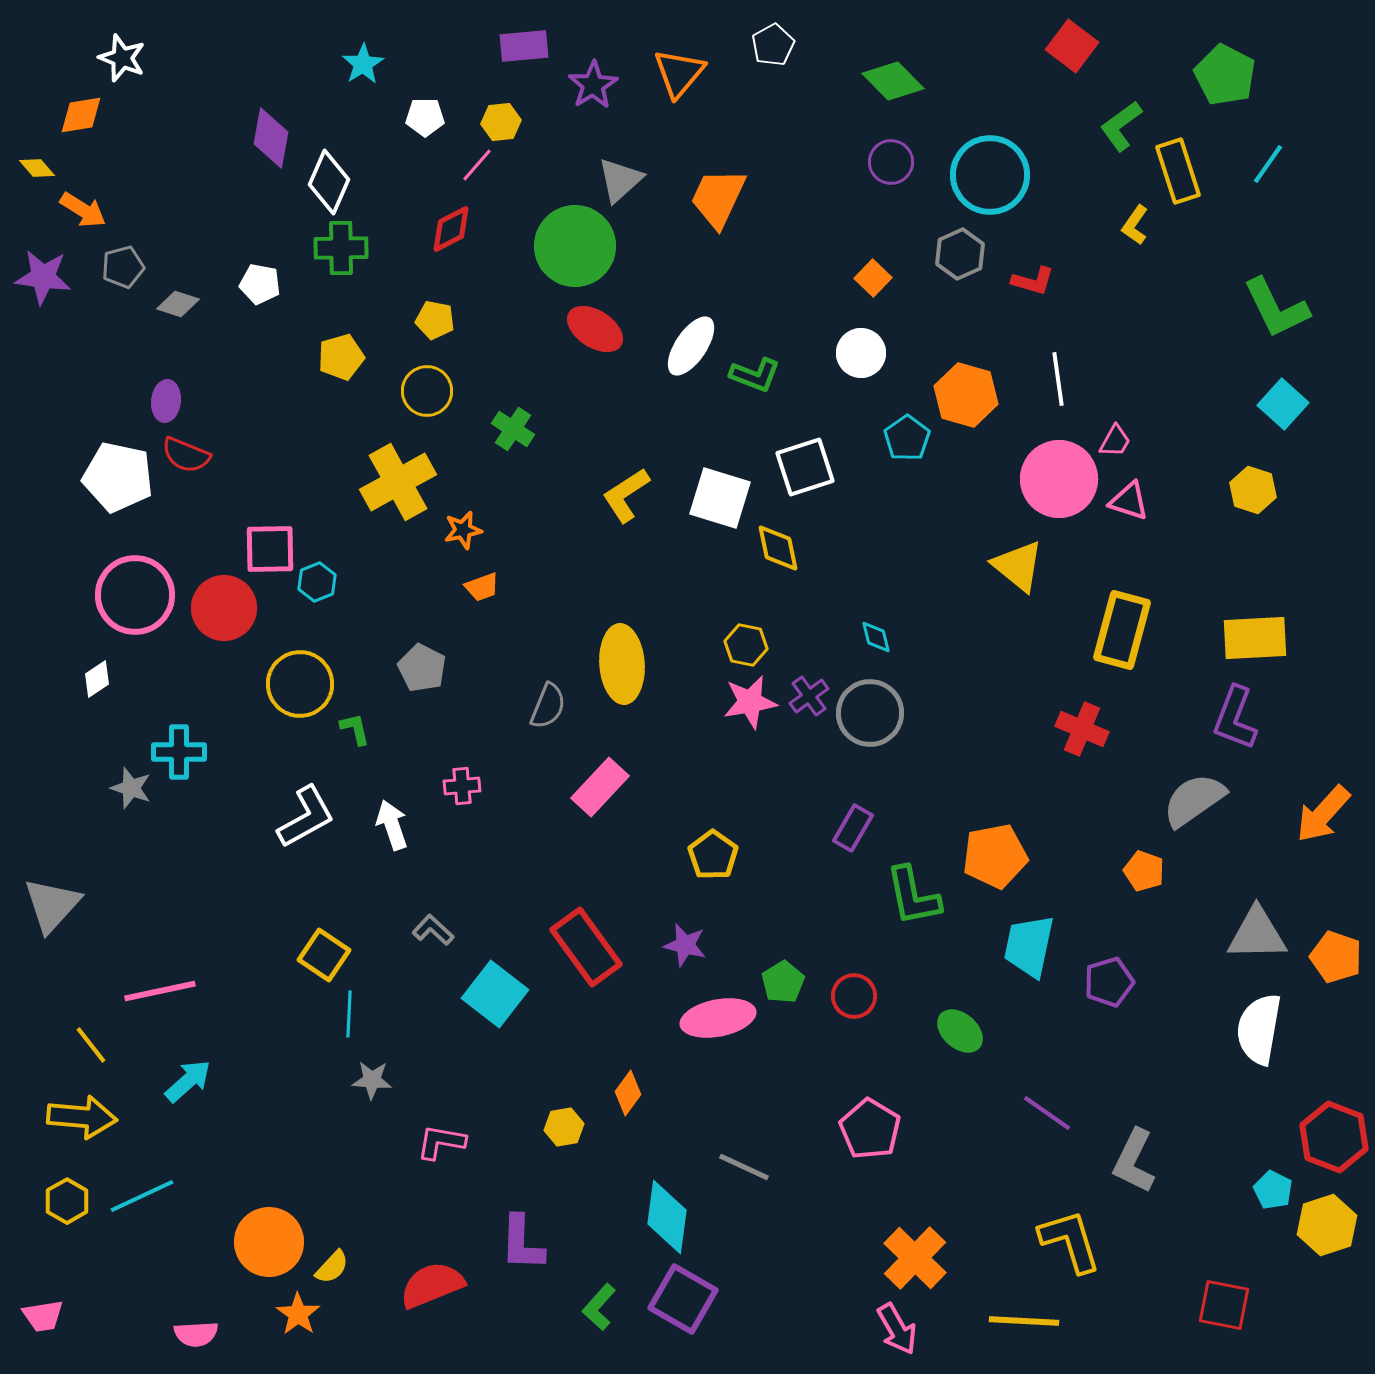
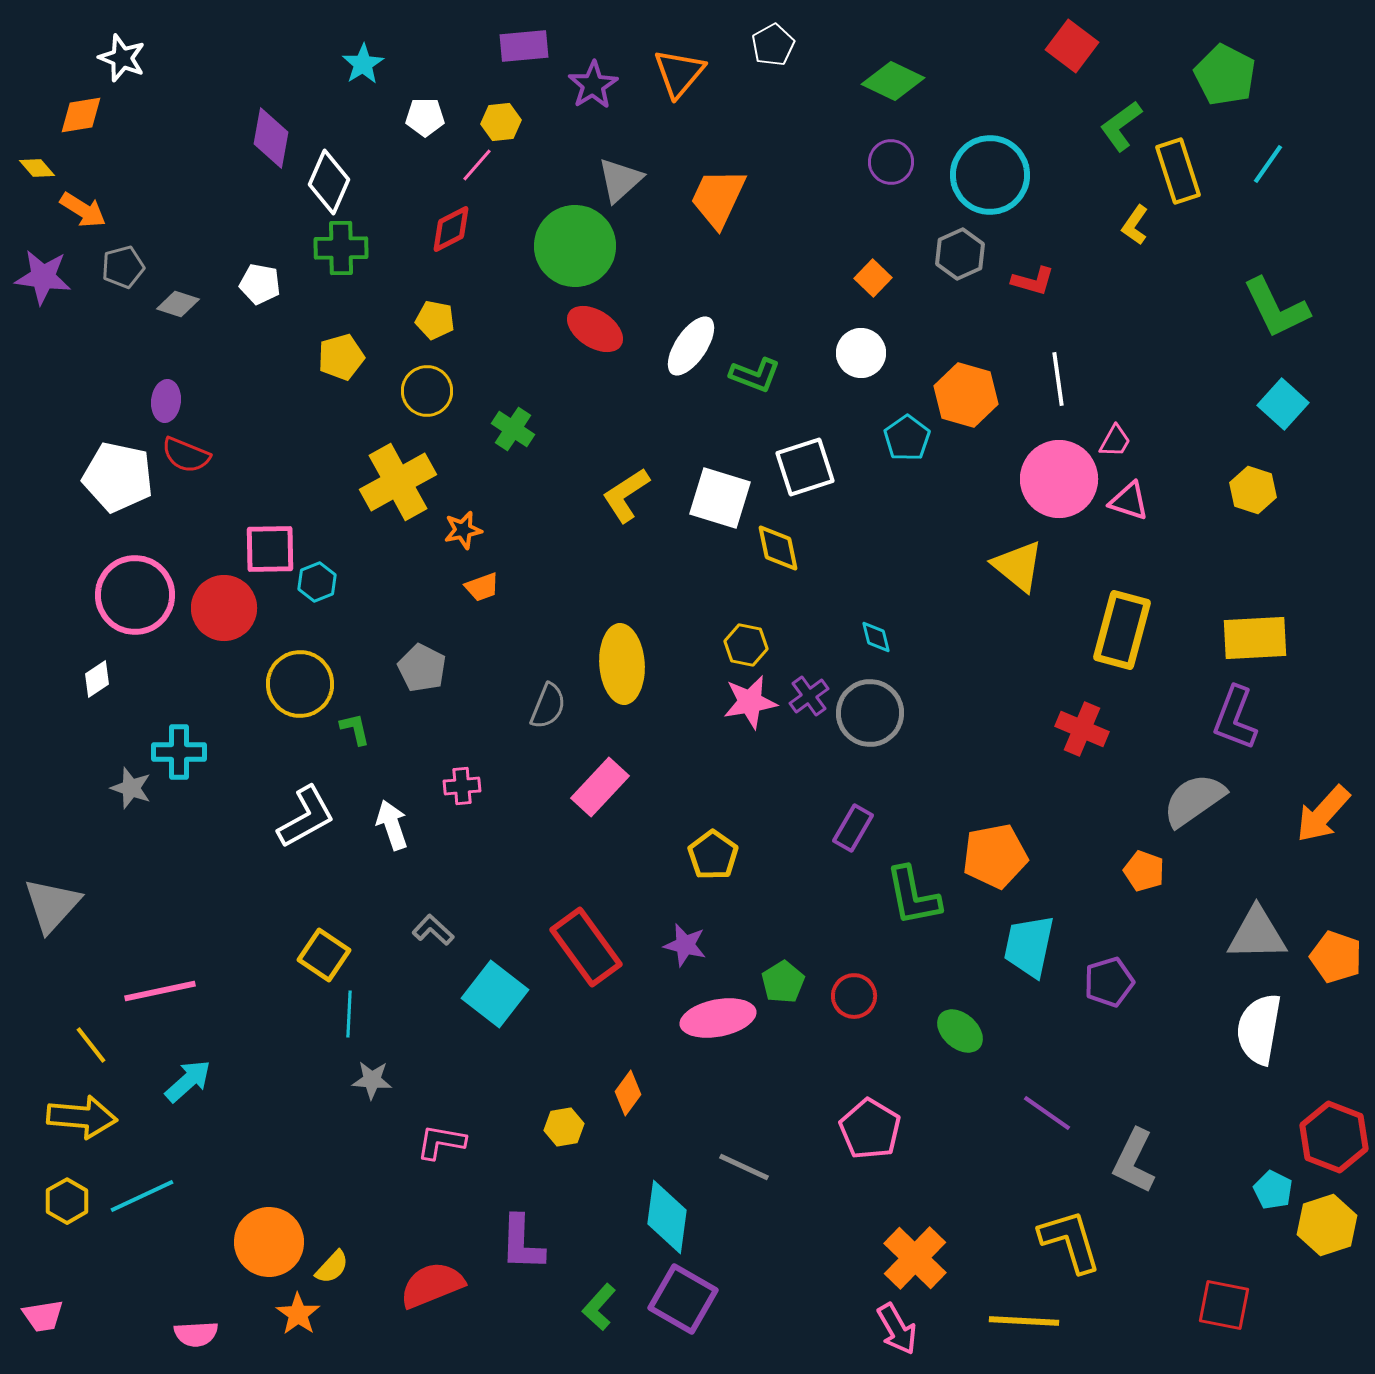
green diamond at (893, 81): rotated 20 degrees counterclockwise
